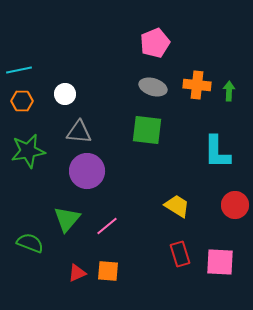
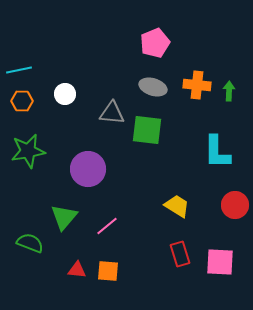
gray triangle: moved 33 px right, 19 px up
purple circle: moved 1 px right, 2 px up
green triangle: moved 3 px left, 2 px up
red triangle: moved 3 px up; rotated 30 degrees clockwise
